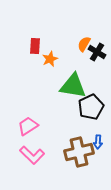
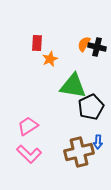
red rectangle: moved 2 px right, 3 px up
black cross: moved 5 px up; rotated 18 degrees counterclockwise
pink L-shape: moved 3 px left, 1 px up
